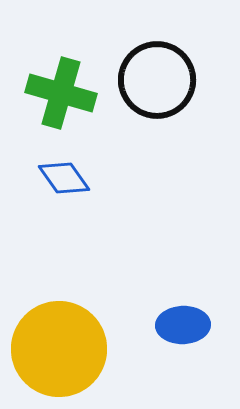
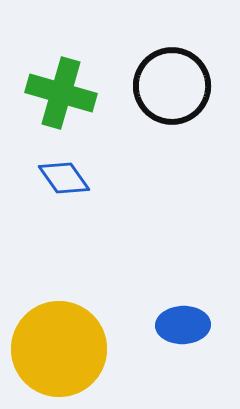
black circle: moved 15 px right, 6 px down
